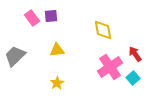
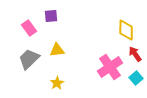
pink rectangle: moved 3 px left, 10 px down
yellow diamond: moved 23 px right; rotated 10 degrees clockwise
gray trapezoid: moved 14 px right, 3 px down
cyan square: moved 3 px right
